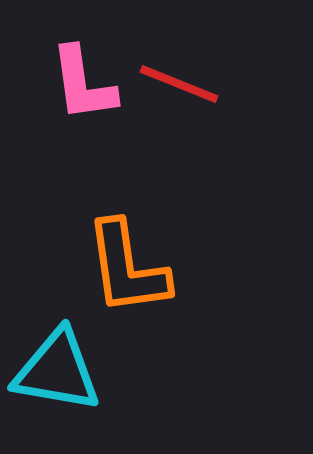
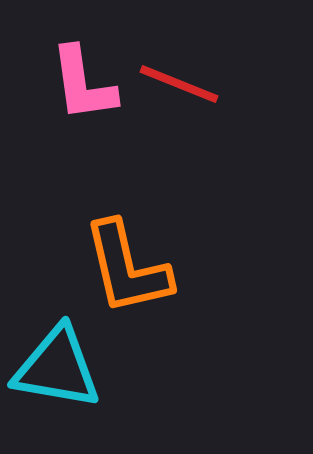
orange L-shape: rotated 5 degrees counterclockwise
cyan triangle: moved 3 px up
